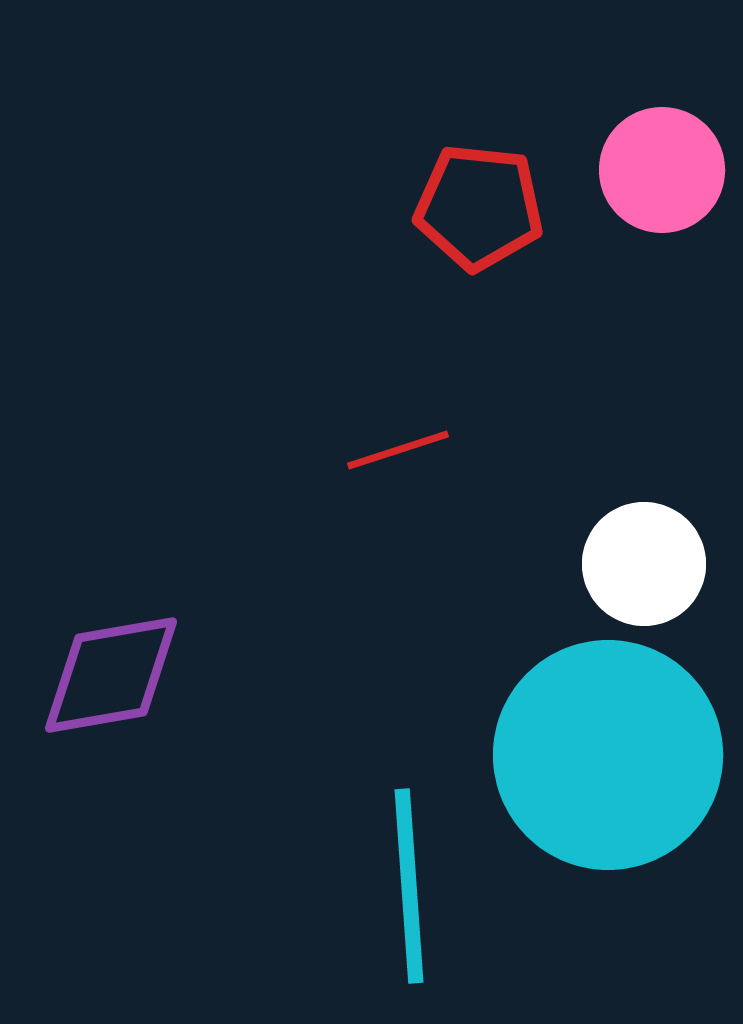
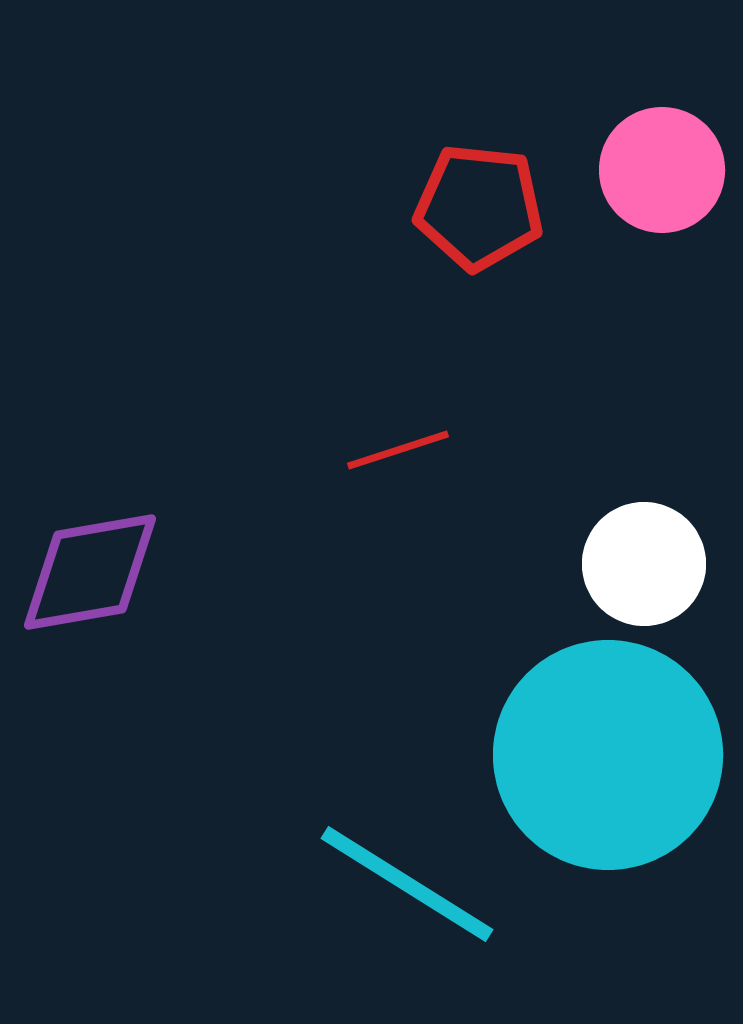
purple diamond: moved 21 px left, 103 px up
cyan line: moved 2 px left, 2 px up; rotated 54 degrees counterclockwise
